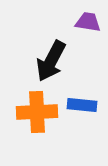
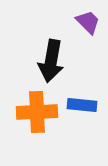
purple trapezoid: rotated 36 degrees clockwise
black arrow: rotated 18 degrees counterclockwise
